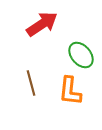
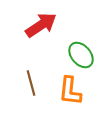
red arrow: moved 1 px left, 1 px down
